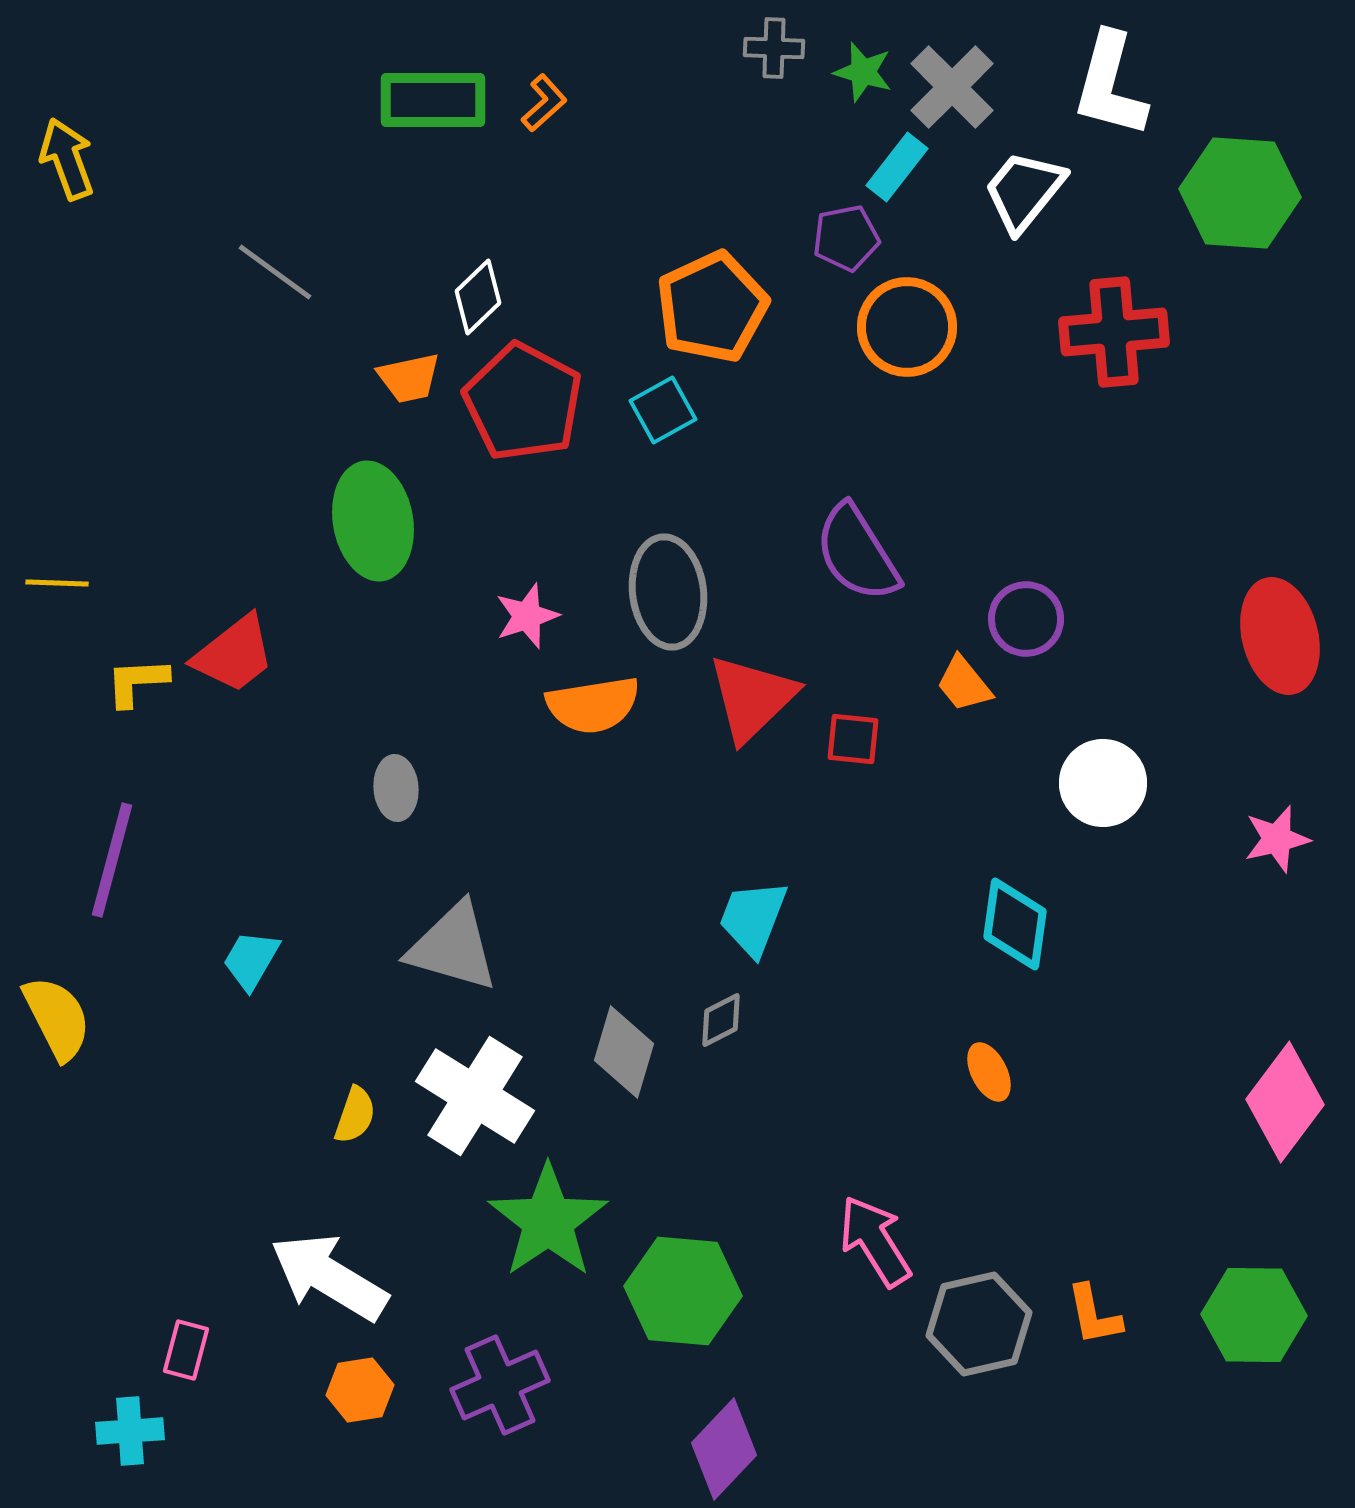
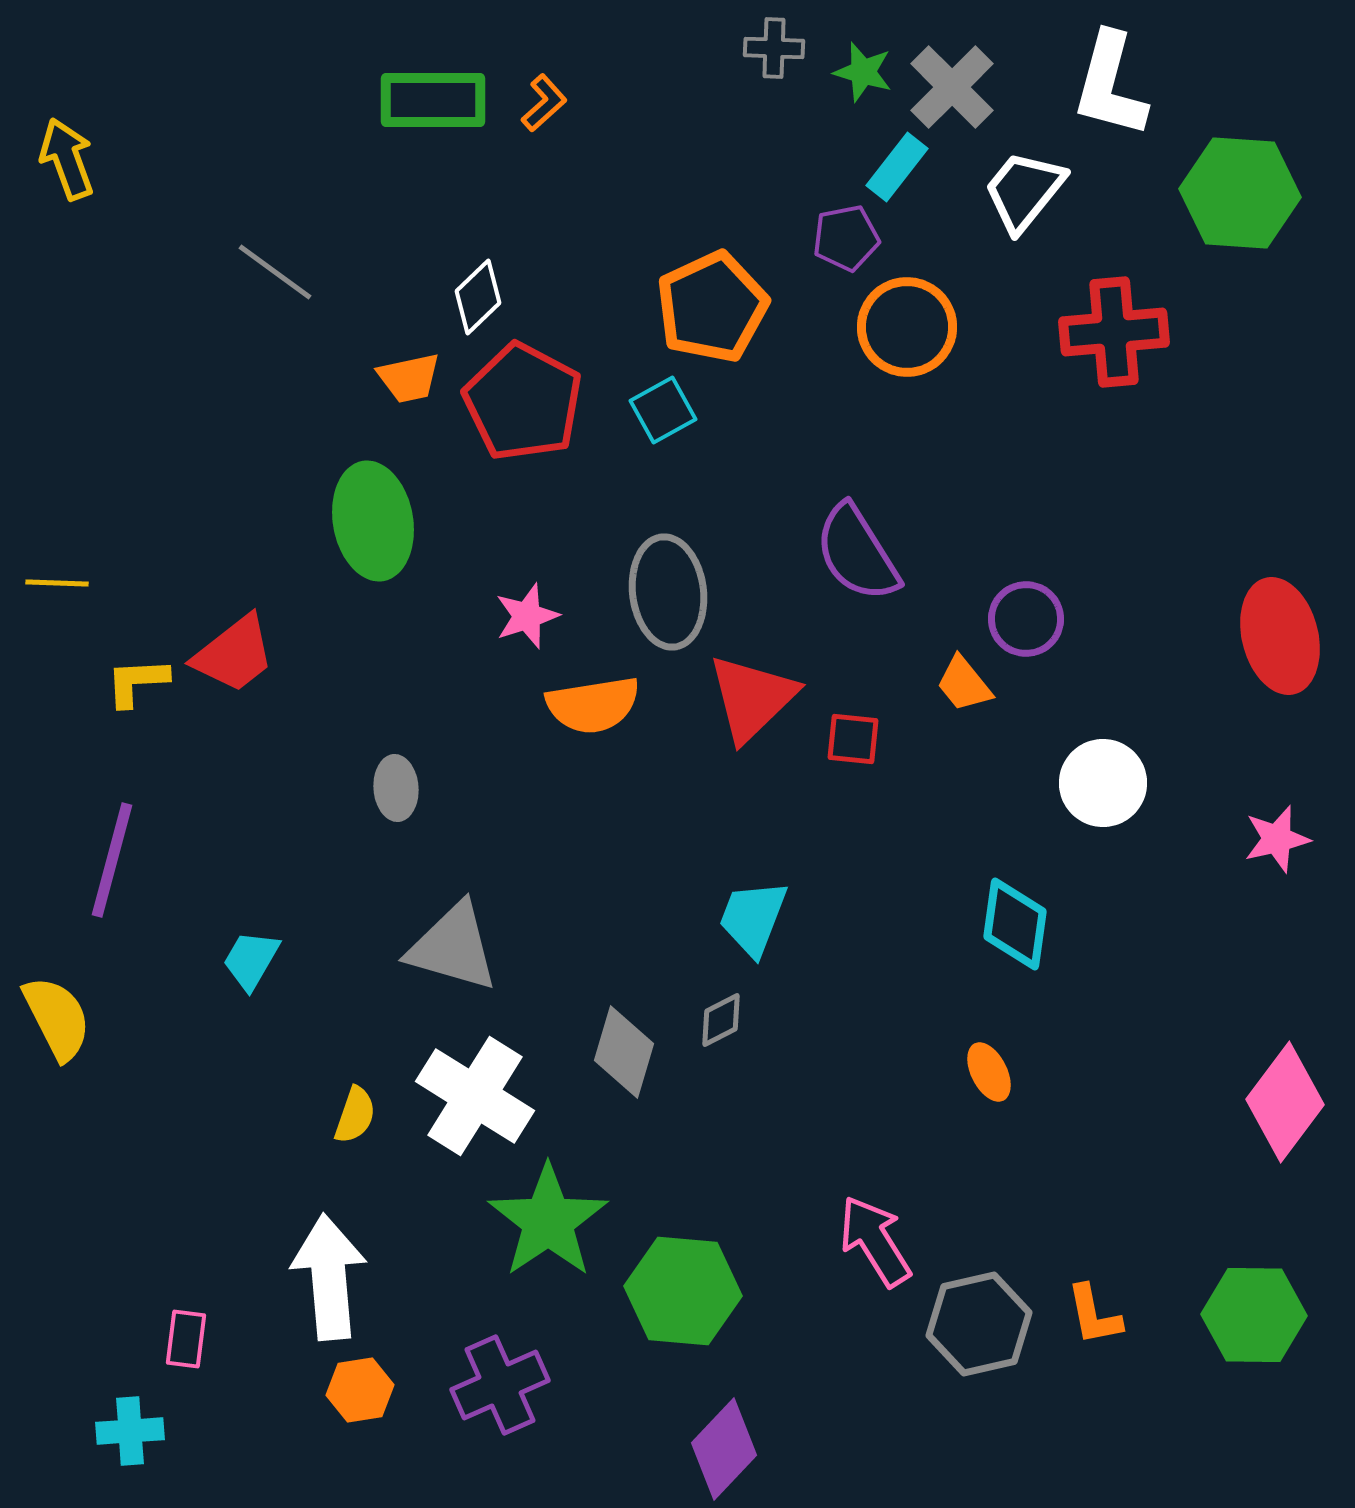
white arrow at (329, 1277): rotated 54 degrees clockwise
pink rectangle at (186, 1350): moved 11 px up; rotated 8 degrees counterclockwise
